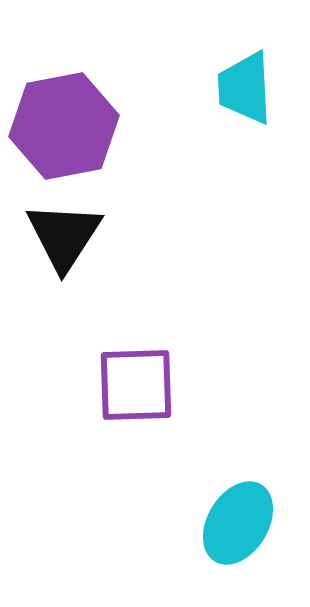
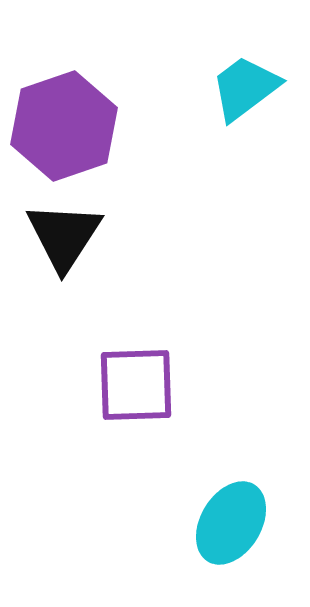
cyan trapezoid: rotated 56 degrees clockwise
purple hexagon: rotated 8 degrees counterclockwise
cyan ellipse: moved 7 px left
